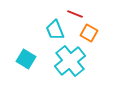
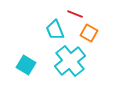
cyan square: moved 6 px down
